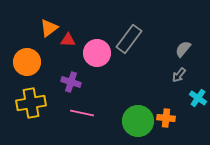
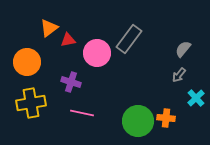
red triangle: rotated 14 degrees counterclockwise
cyan cross: moved 2 px left; rotated 12 degrees clockwise
